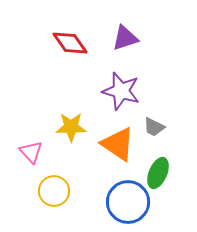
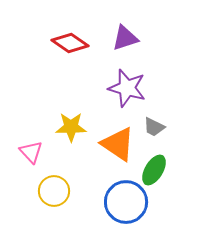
red diamond: rotated 21 degrees counterclockwise
purple star: moved 6 px right, 3 px up
green ellipse: moved 4 px left, 3 px up; rotated 8 degrees clockwise
blue circle: moved 2 px left
